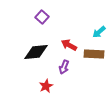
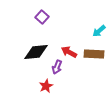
cyan arrow: moved 1 px up
red arrow: moved 7 px down
purple arrow: moved 7 px left
